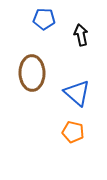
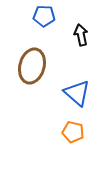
blue pentagon: moved 3 px up
brown ellipse: moved 7 px up; rotated 16 degrees clockwise
